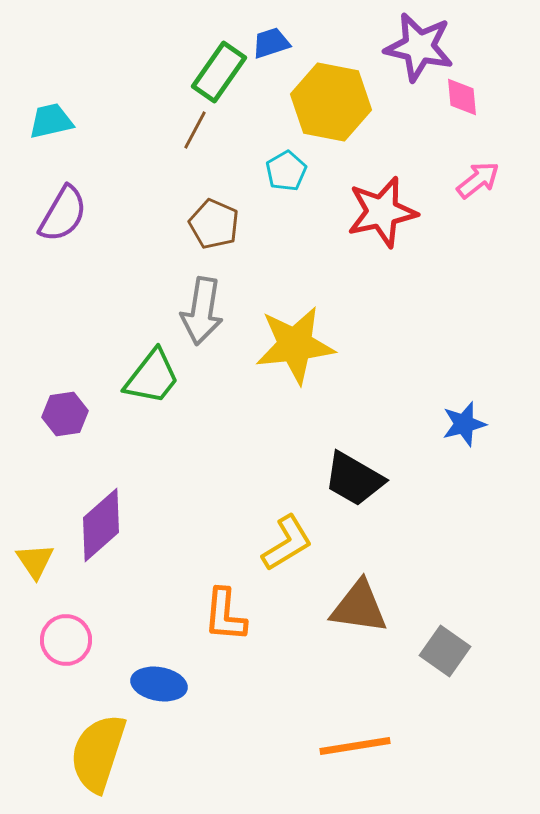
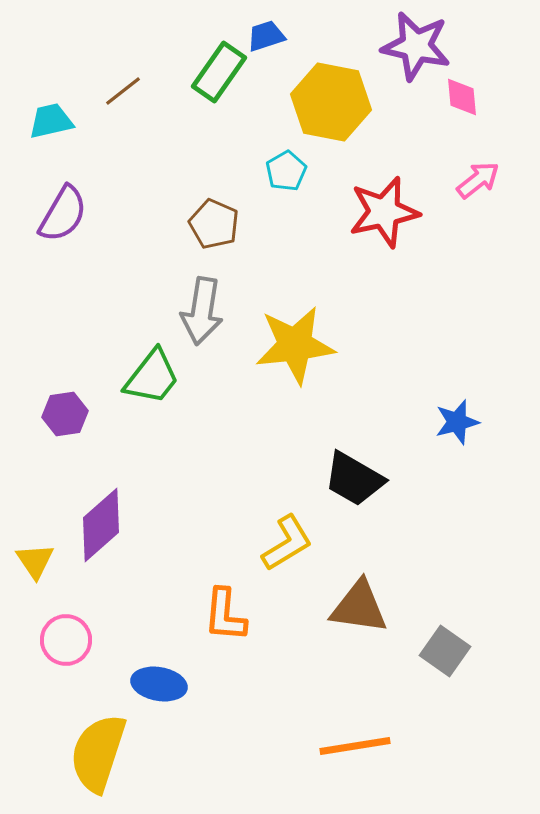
blue trapezoid: moved 5 px left, 7 px up
purple star: moved 3 px left, 1 px up
brown line: moved 72 px left, 39 px up; rotated 24 degrees clockwise
red star: moved 2 px right
blue star: moved 7 px left, 2 px up
